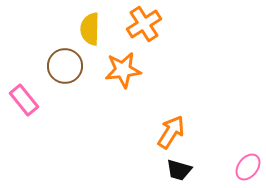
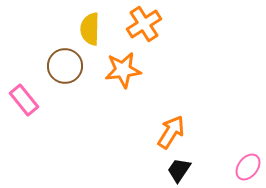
black trapezoid: rotated 108 degrees clockwise
